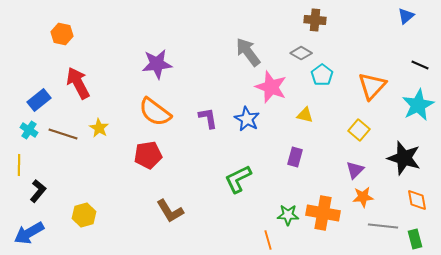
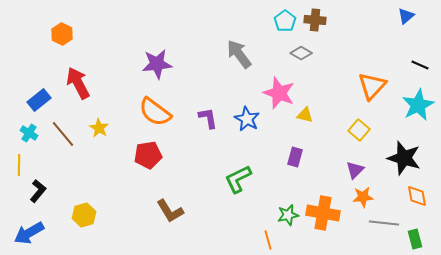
orange hexagon: rotated 15 degrees clockwise
gray arrow: moved 9 px left, 2 px down
cyan pentagon: moved 37 px left, 54 px up
pink star: moved 8 px right, 6 px down
cyan cross: moved 3 px down
brown line: rotated 32 degrees clockwise
orange diamond: moved 4 px up
green star: rotated 15 degrees counterclockwise
gray line: moved 1 px right, 3 px up
